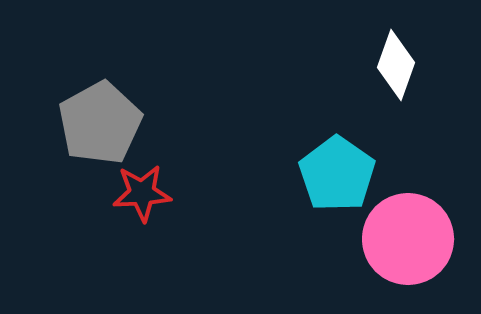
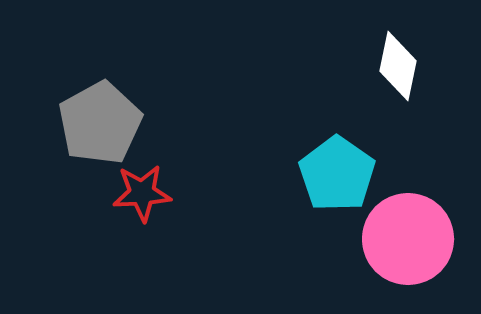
white diamond: moved 2 px right, 1 px down; rotated 8 degrees counterclockwise
